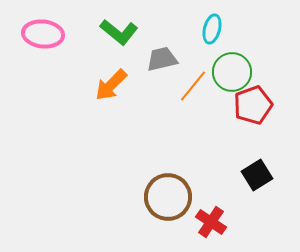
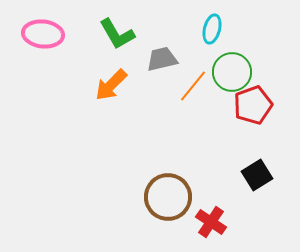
green L-shape: moved 2 px left, 2 px down; rotated 21 degrees clockwise
